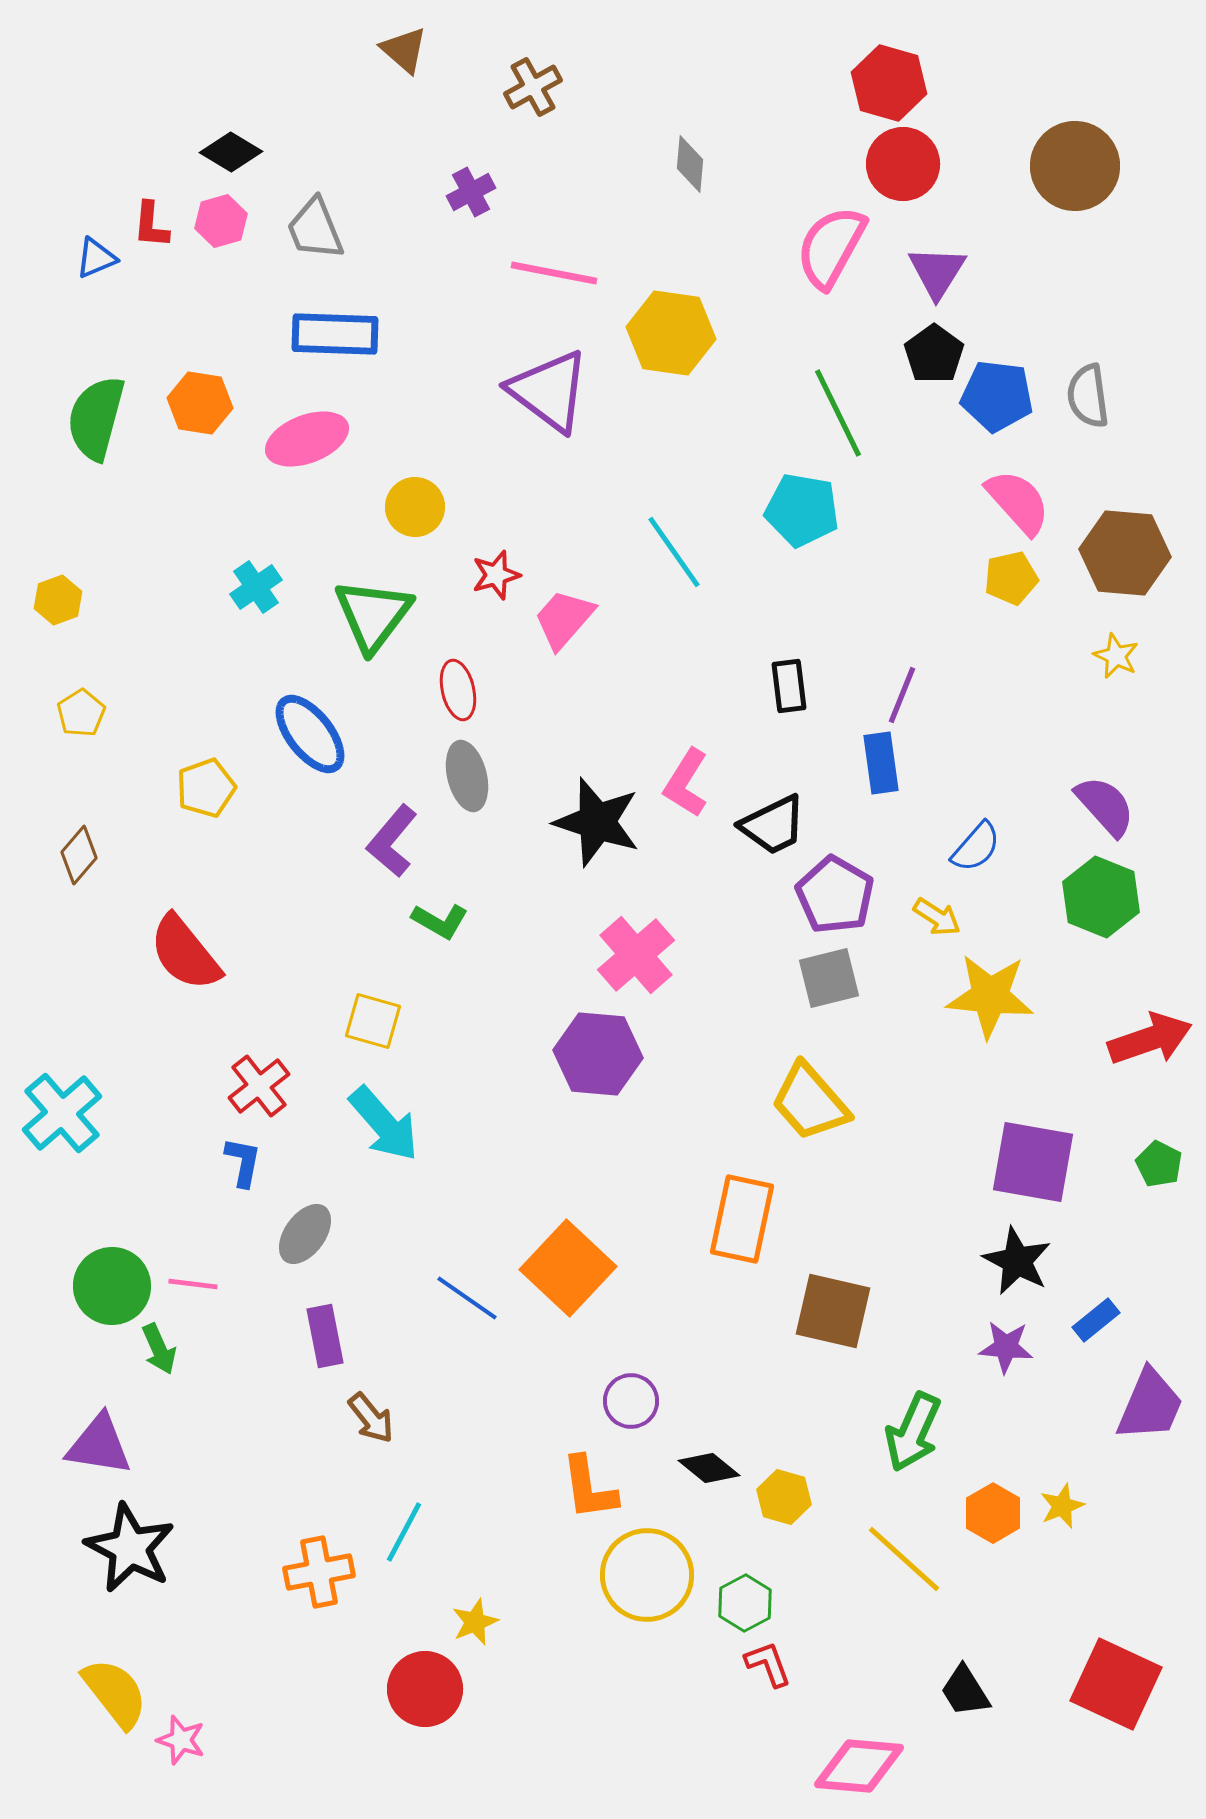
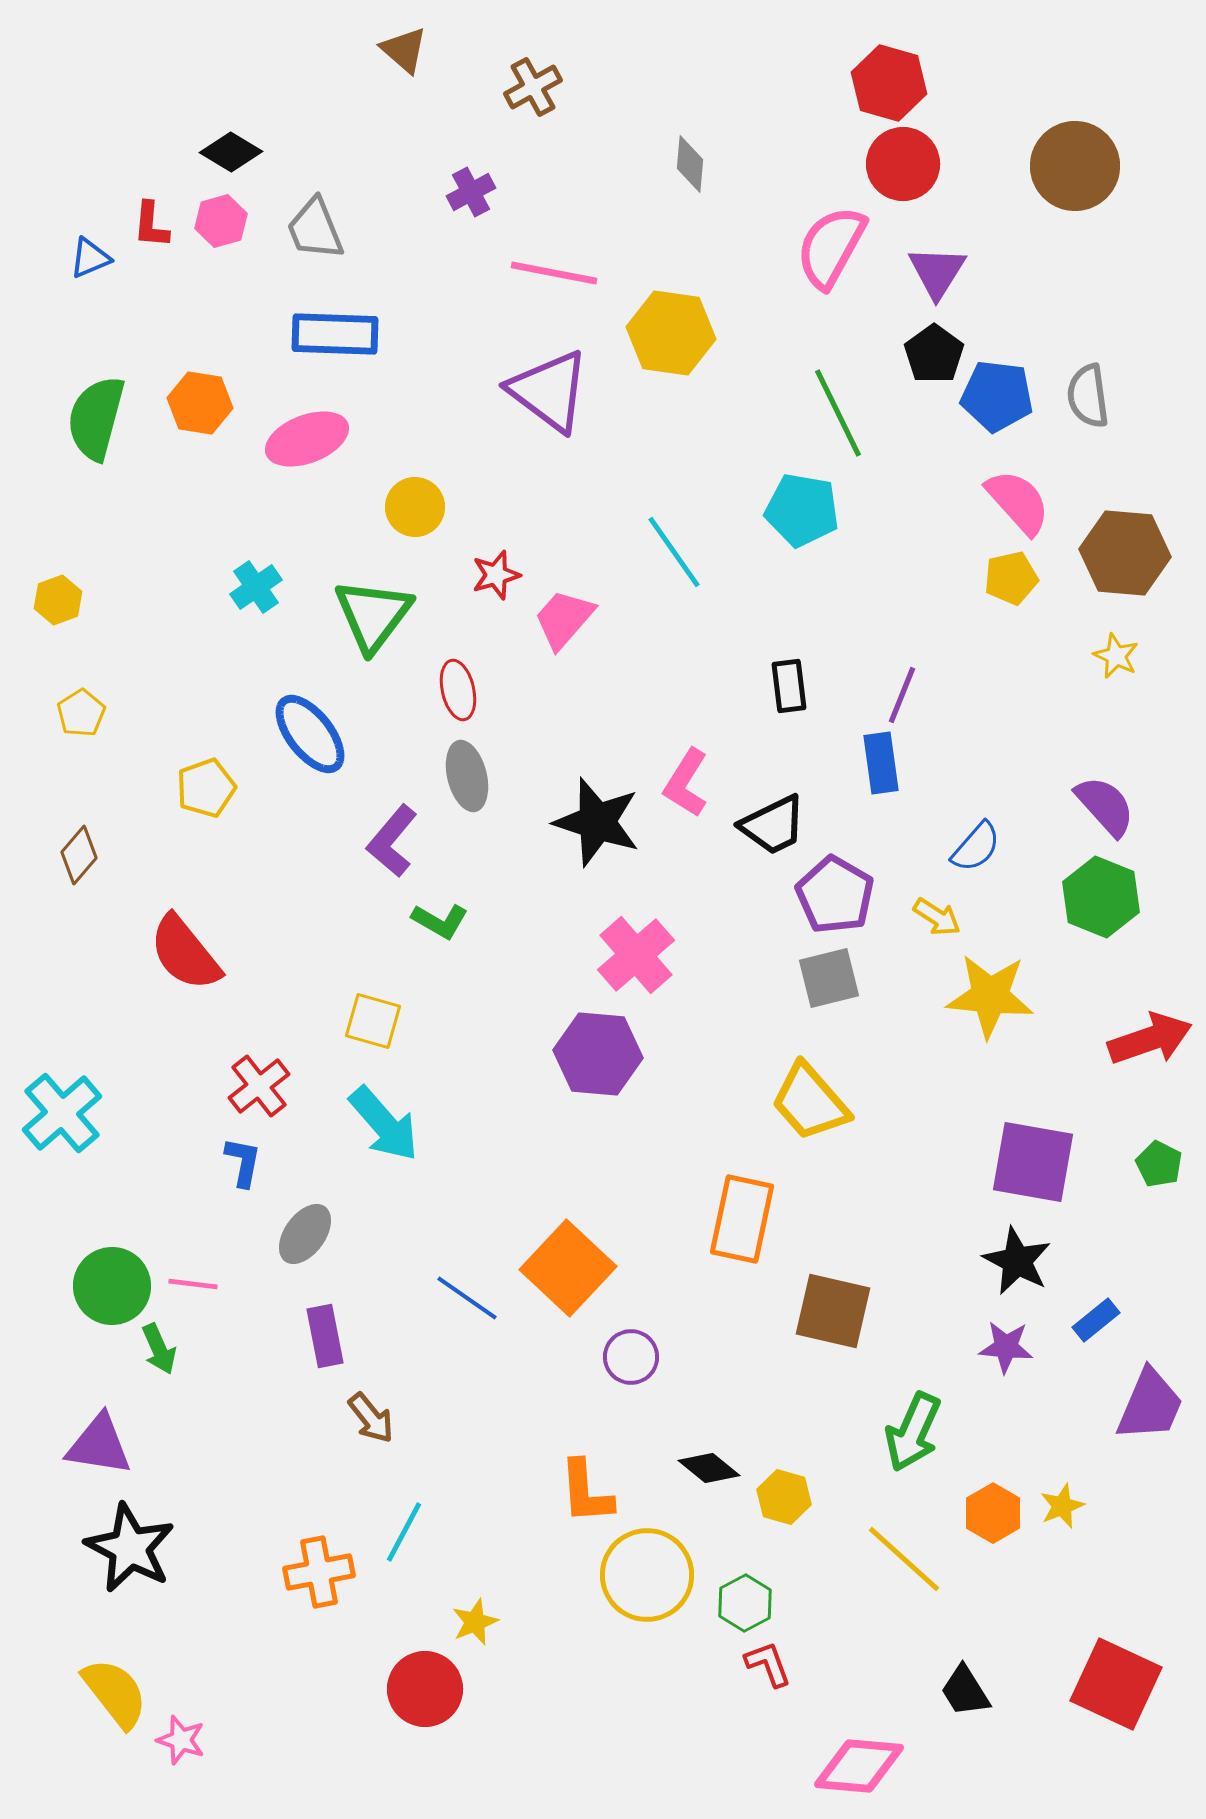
blue triangle at (96, 258): moved 6 px left
purple circle at (631, 1401): moved 44 px up
orange L-shape at (589, 1488): moved 3 px left, 4 px down; rotated 4 degrees clockwise
